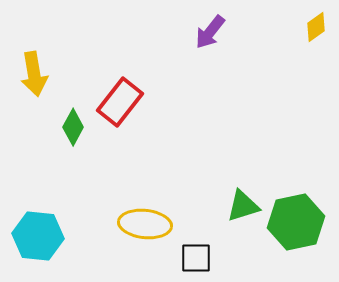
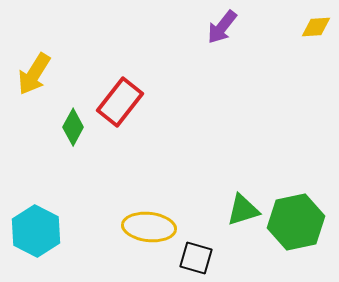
yellow diamond: rotated 32 degrees clockwise
purple arrow: moved 12 px right, 5 px up
yellow arrow: rotated 42 degrees clockwise
green triangle: moved 4 px down
yellow ellipse: moved 4 px right, 3 px down
cyan hexagon: moved 2 px left, 5 px up; rotated 21 degrees clockwise
black square: rotated 16 degrees clockwise
